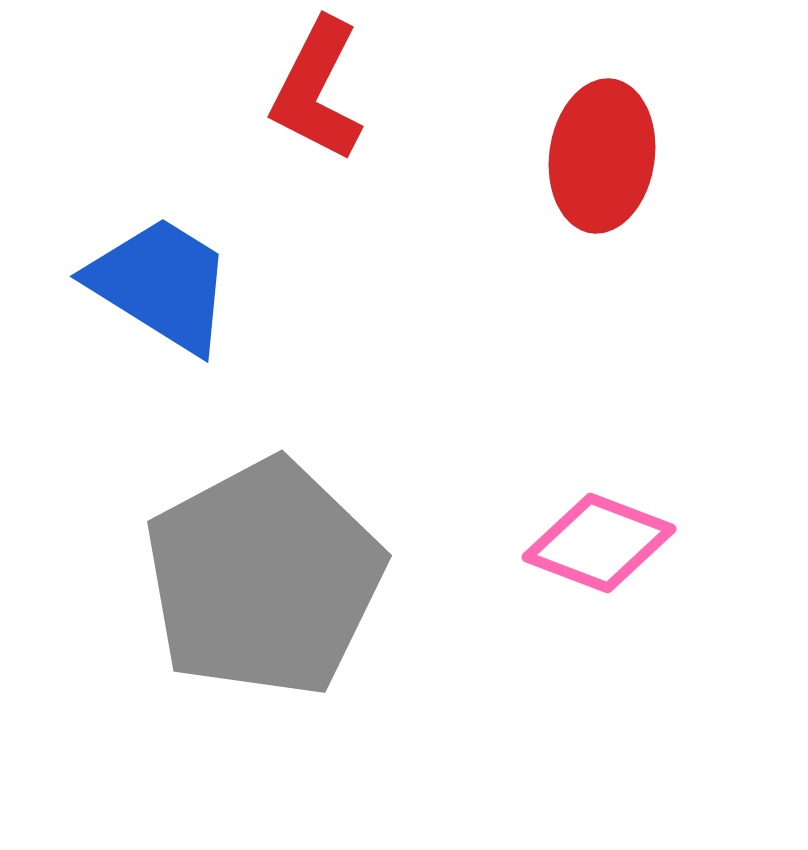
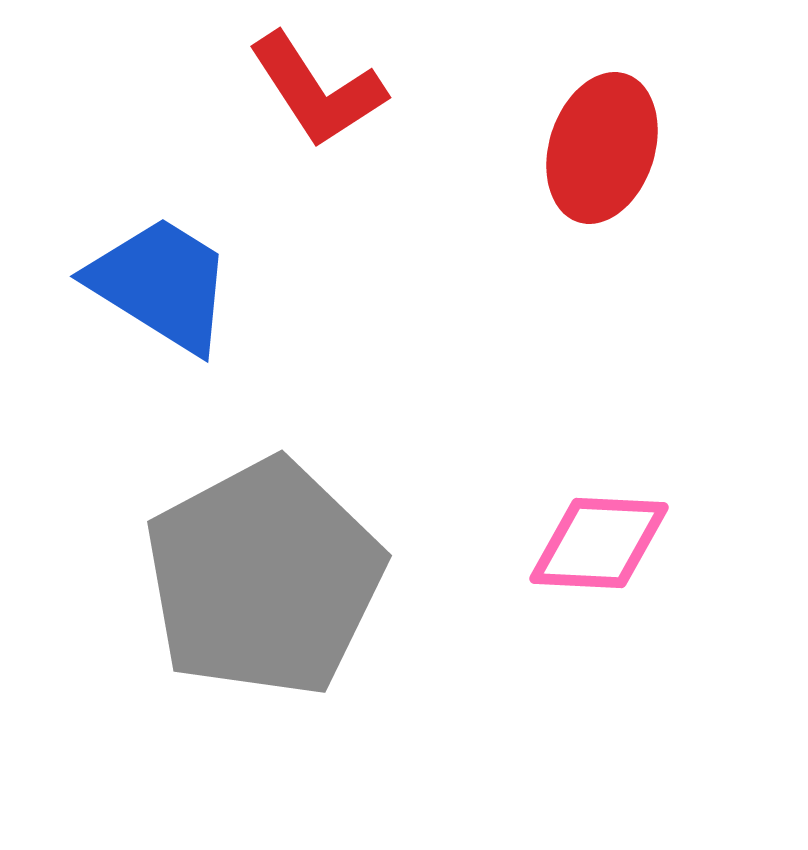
red L-shape: rotated 60 degrees counterclockwise
red ellipse: moved 8 px up; rotated 10 degrees clockwise
pink diamond: rotated 18 degrees counterclockwise
